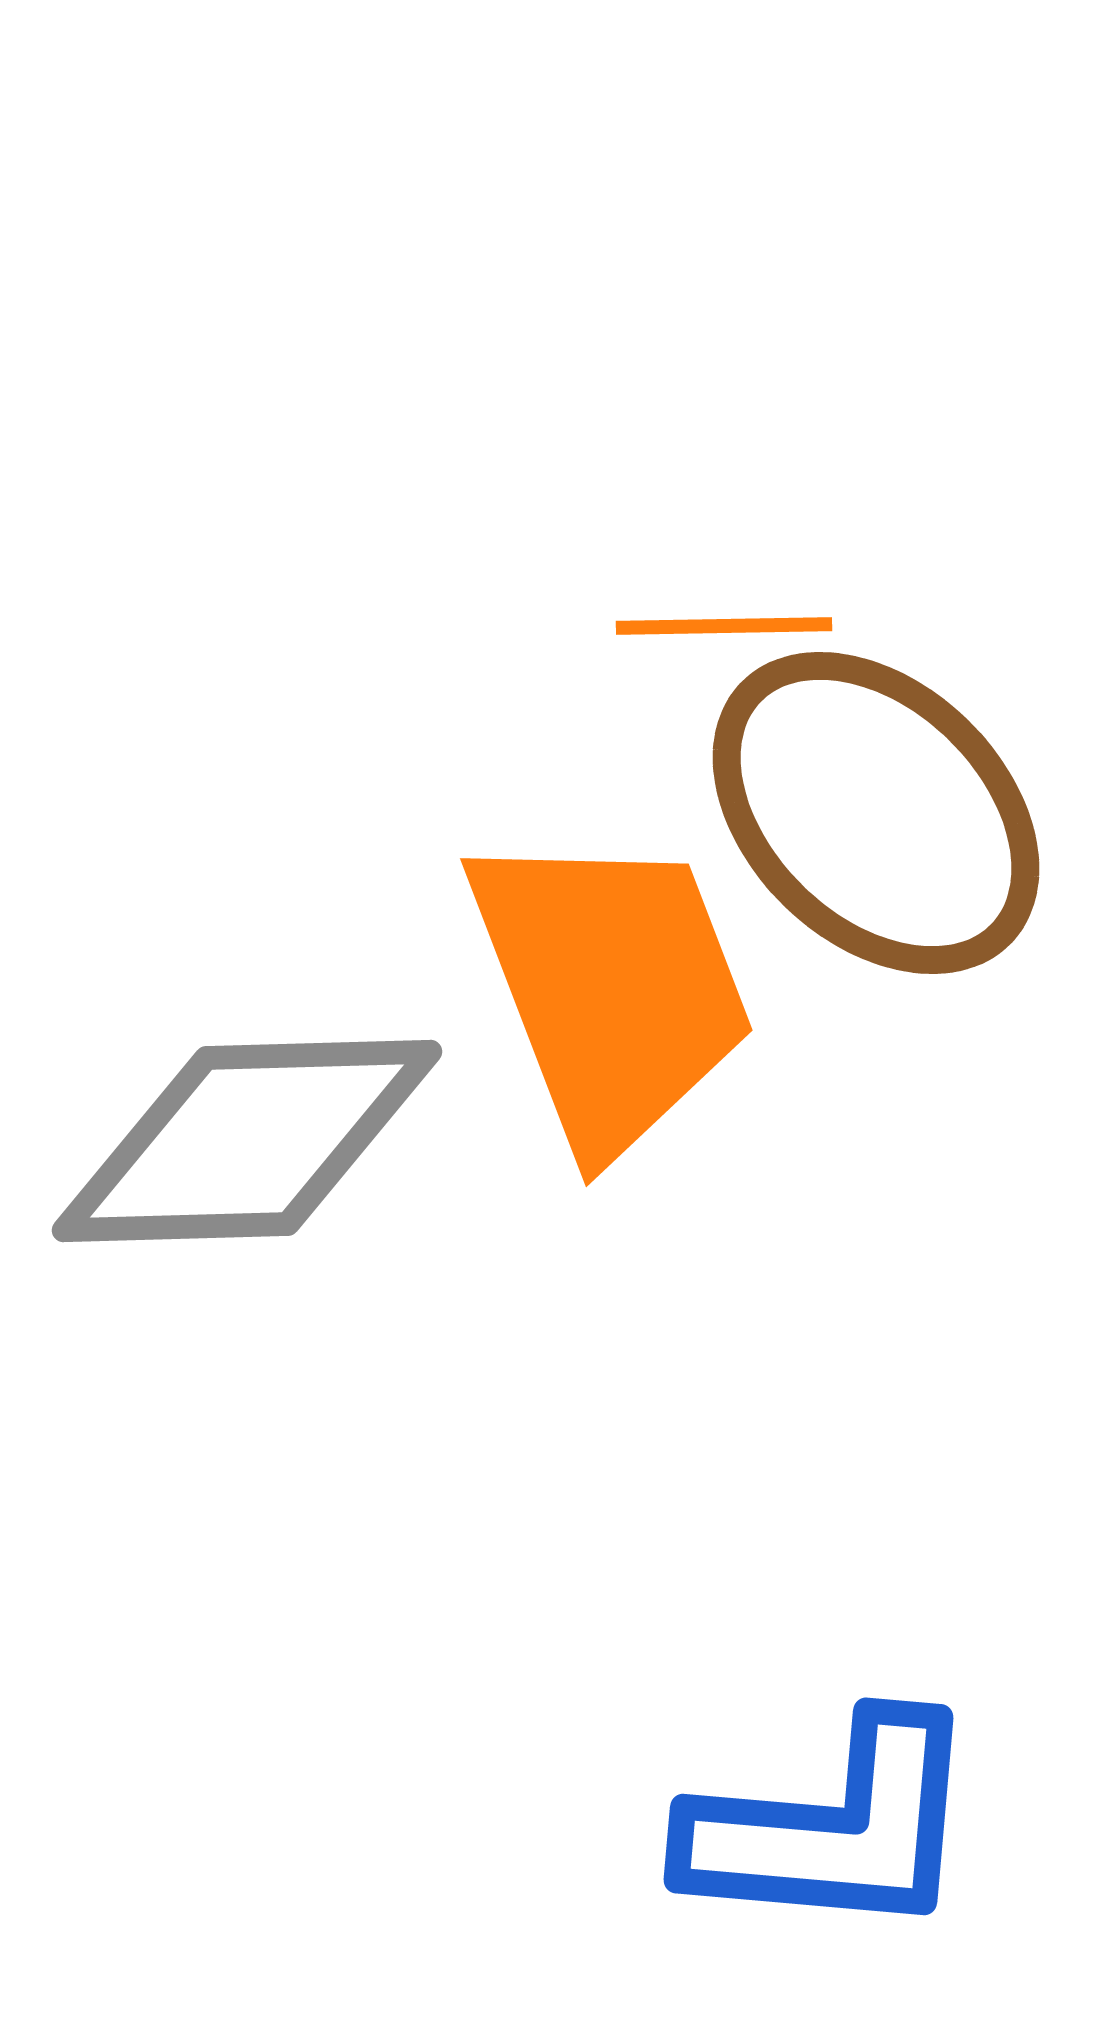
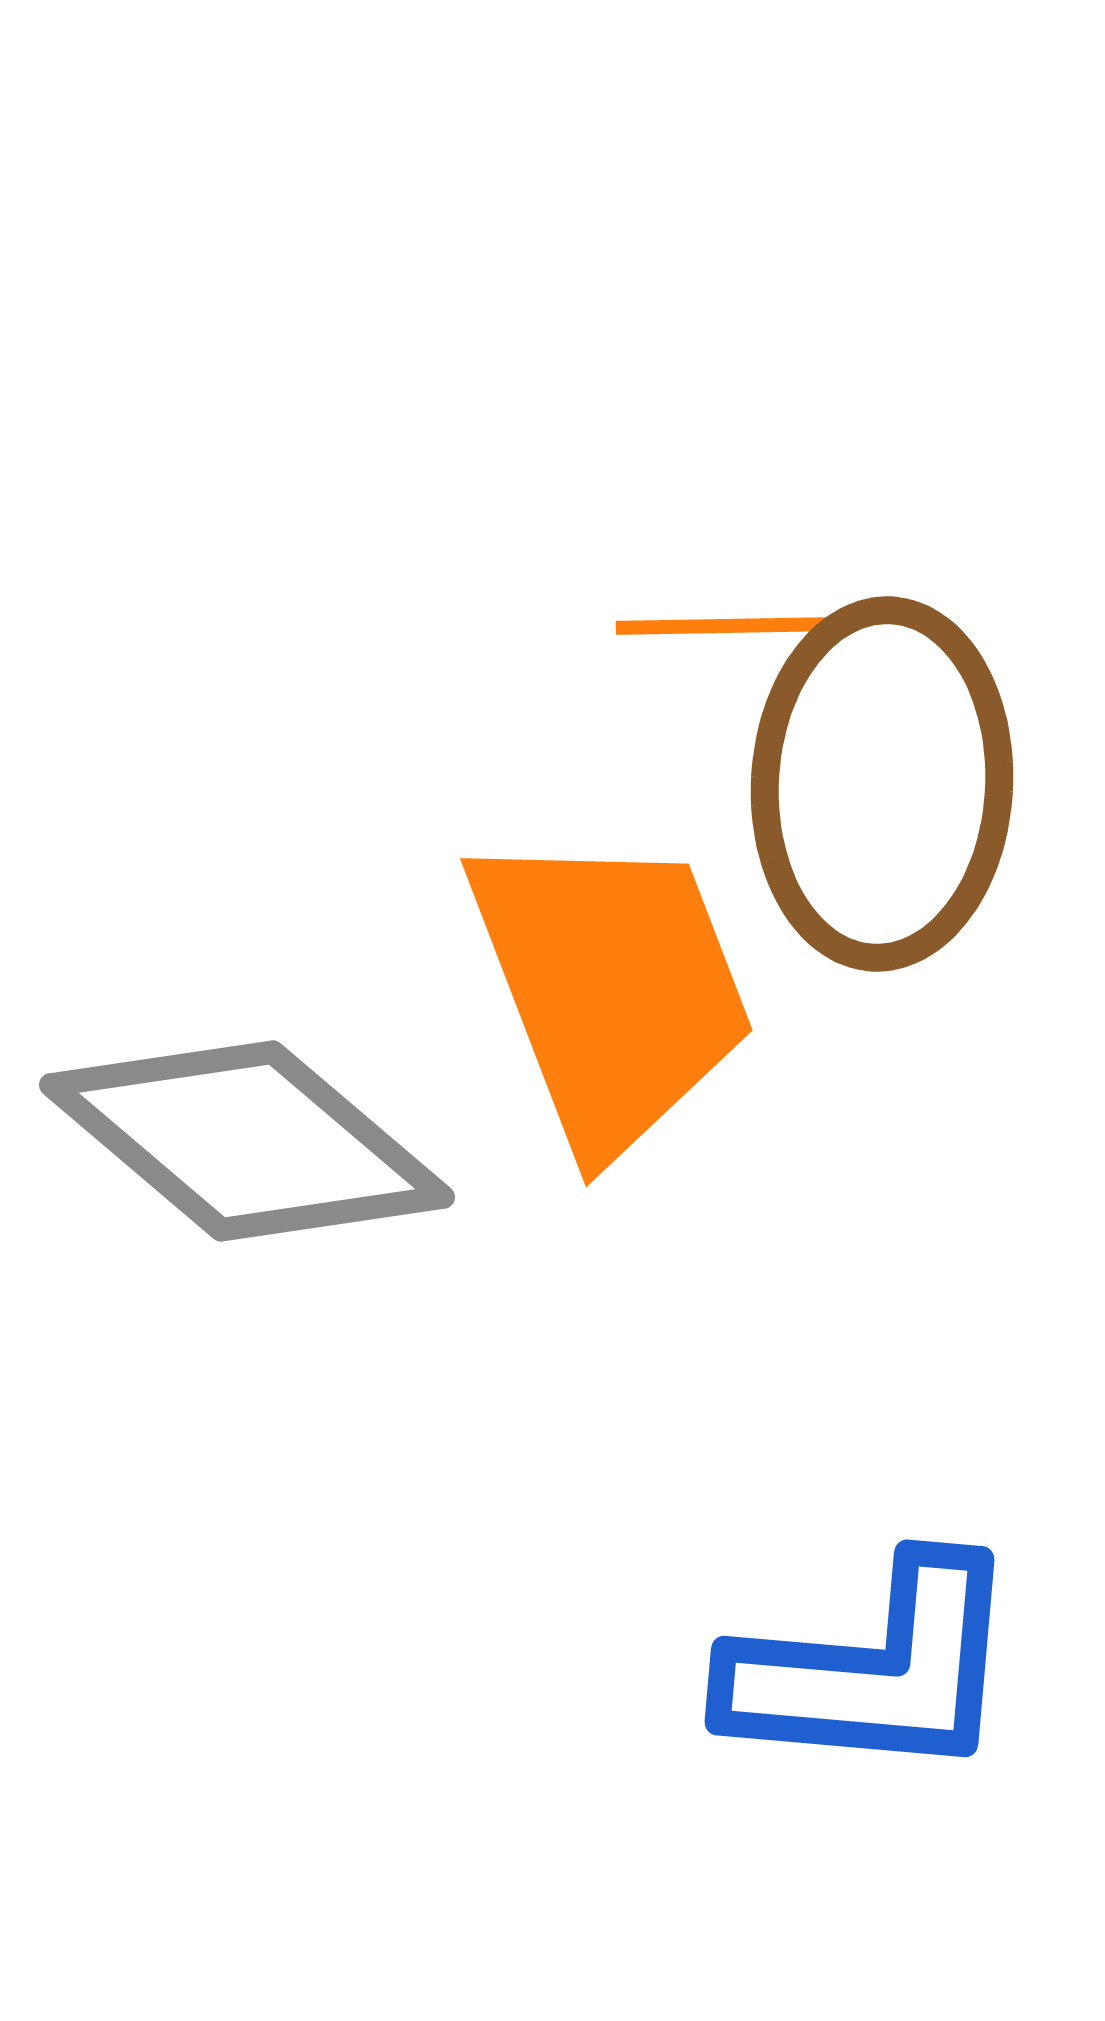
brown ellipse: moved 6 px right, 29 px up; rotated 49 degrees clockwise
gray diamond: rotated 42 degrees clockwise
blue L-shape: moved 41 px right, 158 px up
